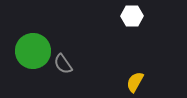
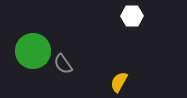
yellow semicircle: moved 16 px left
